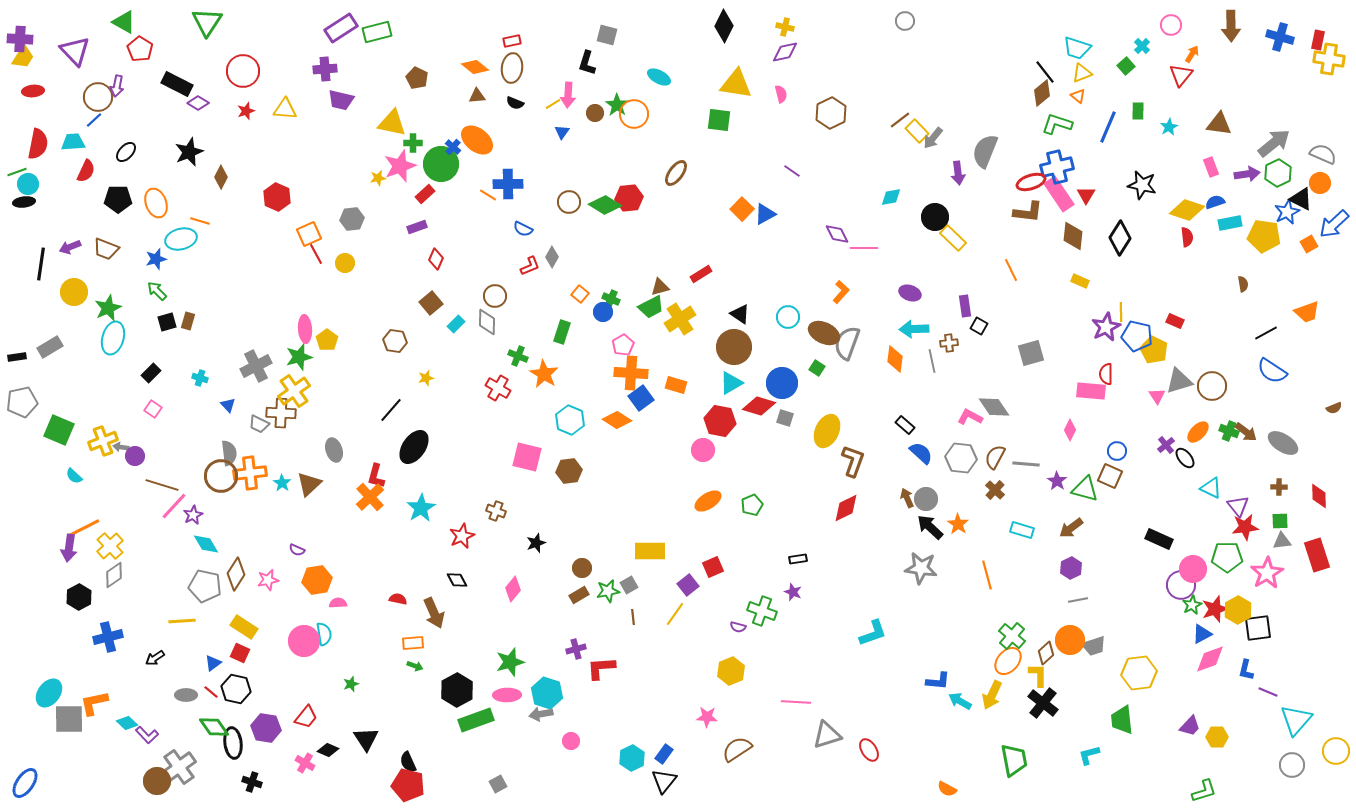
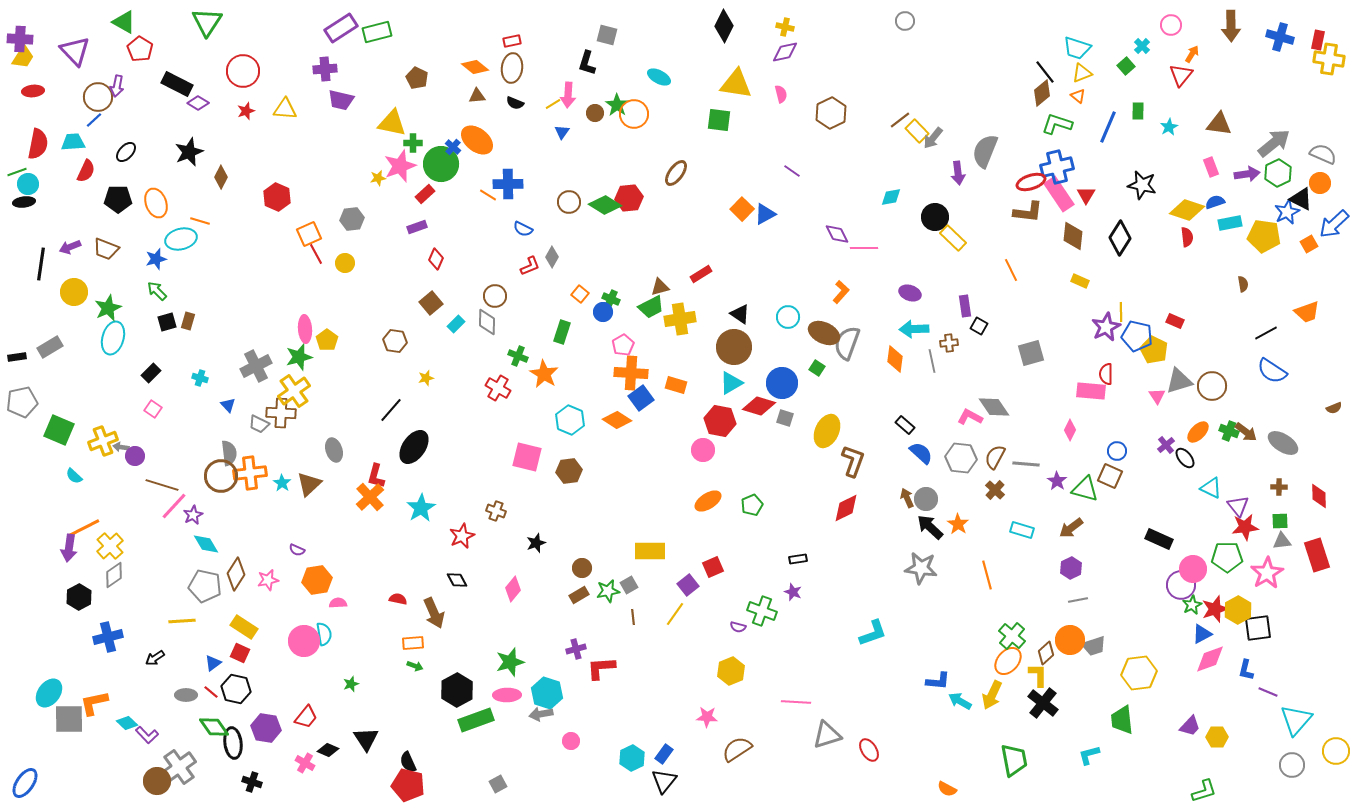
yellow cross at (680, 319): rotated 24 degrees clockwise
